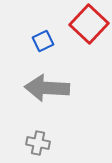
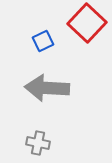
red square: moved 2 px left, 1 px up
